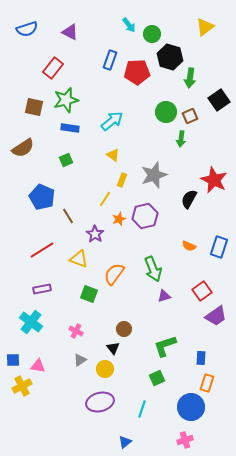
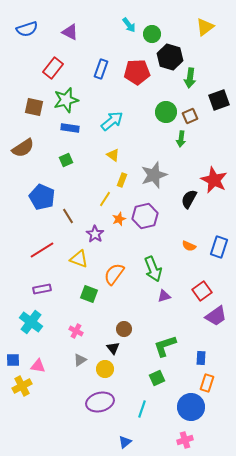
blue rectangle at (110, 60): moved 9 px left, 9 px down
black square at (219, 100): rotated 15 degrees clockwise
